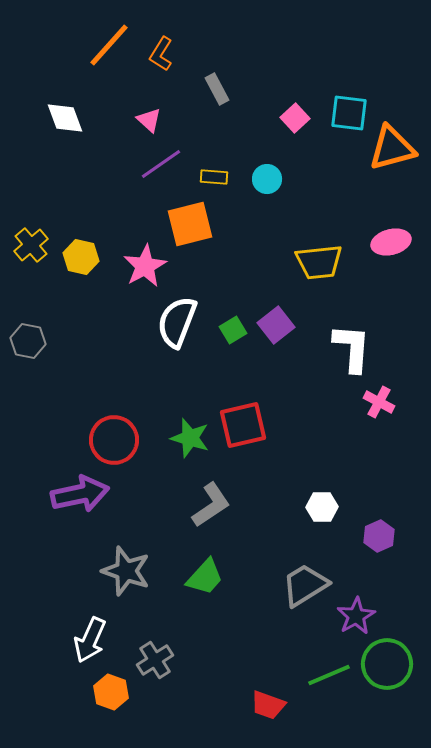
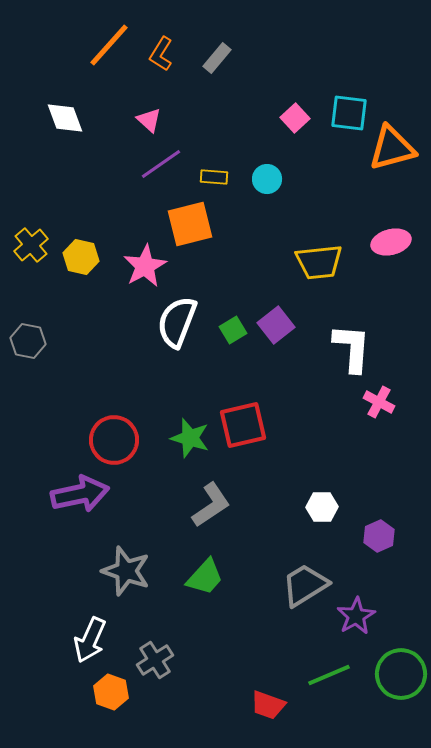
gray rectangle: moved 31 px up; rotated 68 degrees clockwise
green circle: moved 14 px right, 10 px down
